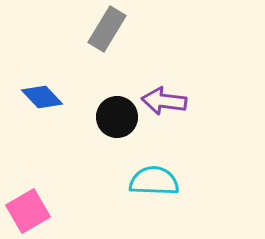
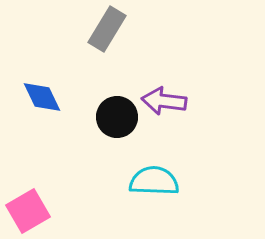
blue diamond: rotated 18 degrees clockwise
